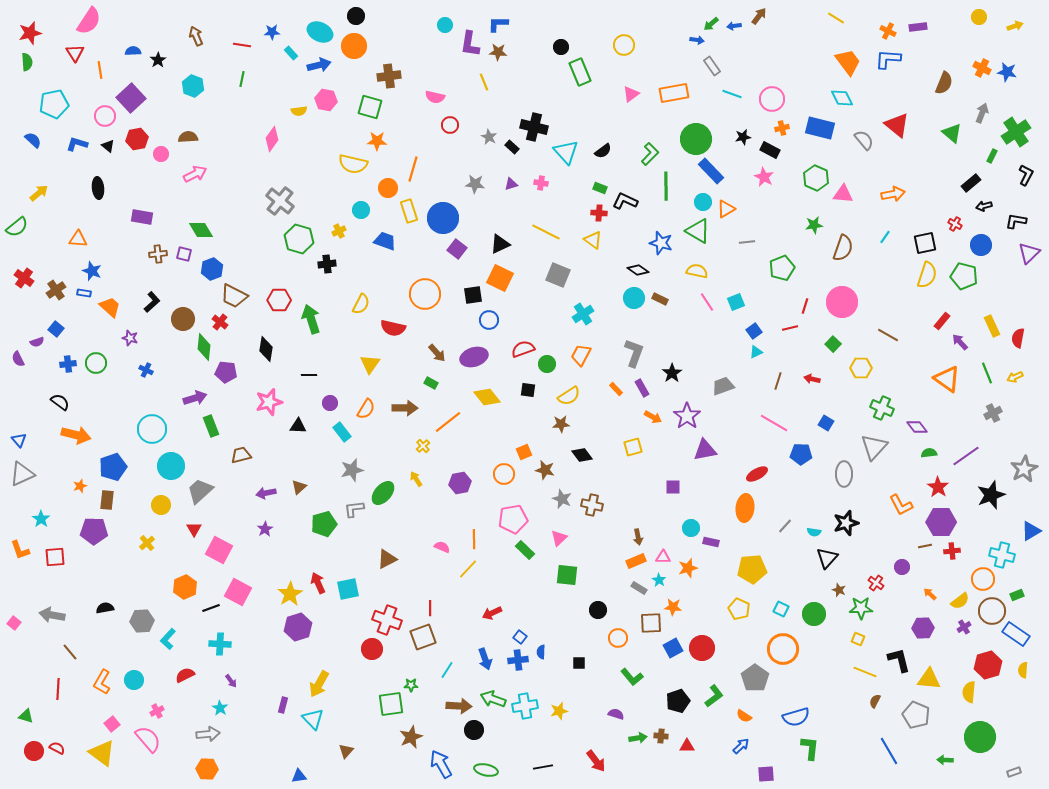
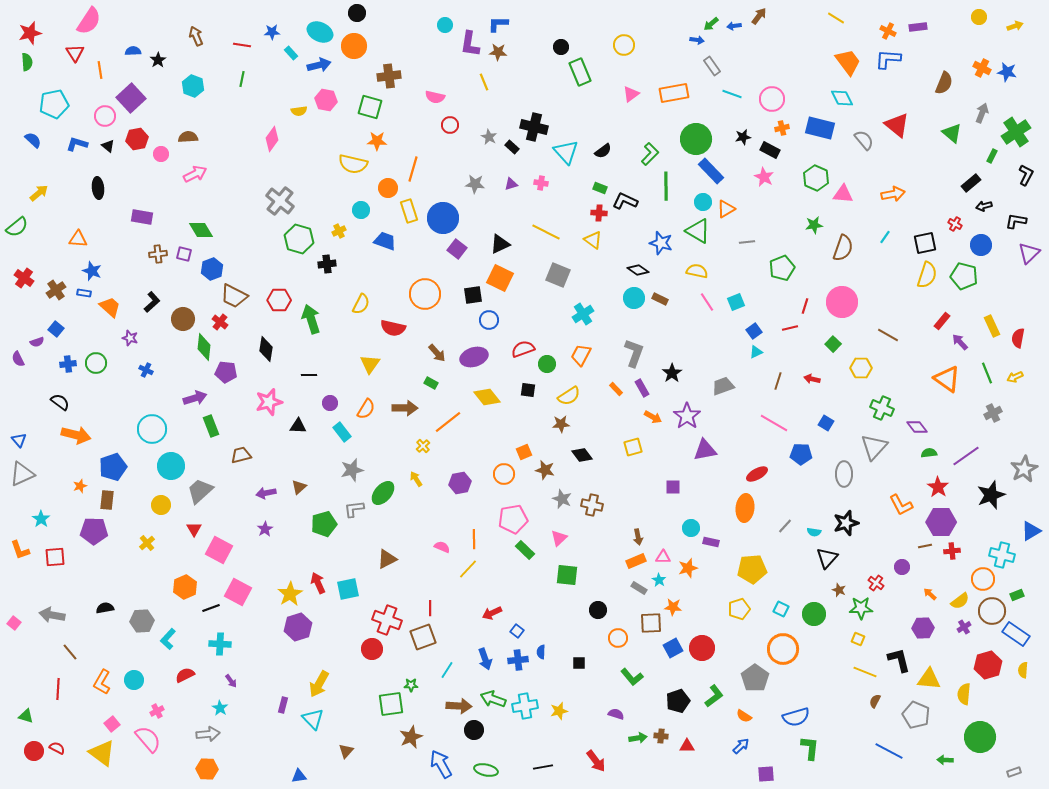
black circle at (356, 16): moved 1 px right, 3 px up
yellow pentagon at (739, 609): rotated 30 degrees clockwise
blue square at (520, 637): moved 3 px left, 6 px up
yellow semicircle at (969, 692): moved 5 px left, 2 px down
blue line at (889, 751): rotated 32 degrees counterclockwise
